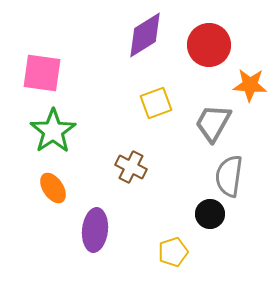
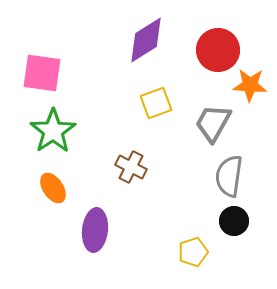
purple diamond: moved 1 px right, 5 px down
red circle: moved 9 px right, 5 px down
black circle: moved 24 px right, 7 px down
yellow pentagon: moved 20 px right
